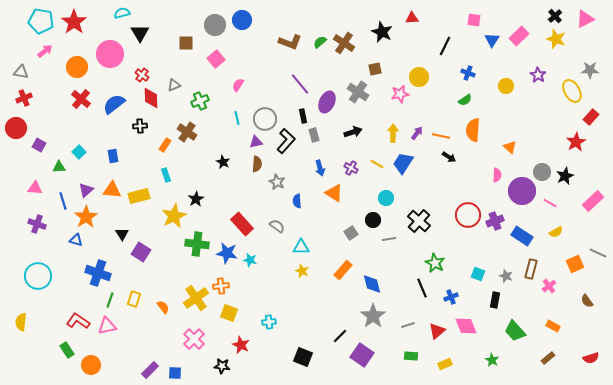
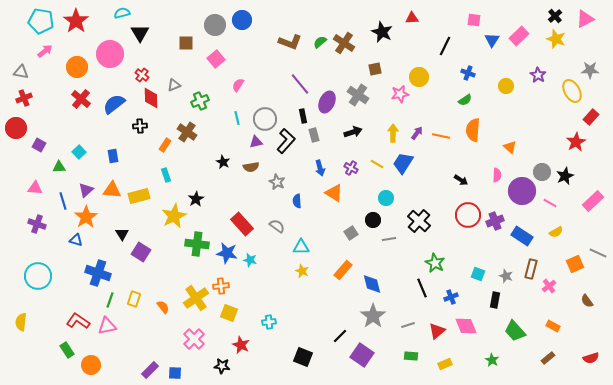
red star at (74, 22): moved 2 px right, 1 px up
gray cross at (358, 92): moved 3 px down
black arrow at (449, 157): moved 12 px right, 23 px down
brown semicircle at (257, 164): moved 6 px left, 3 px down; rotated 77 degrees clockwise
